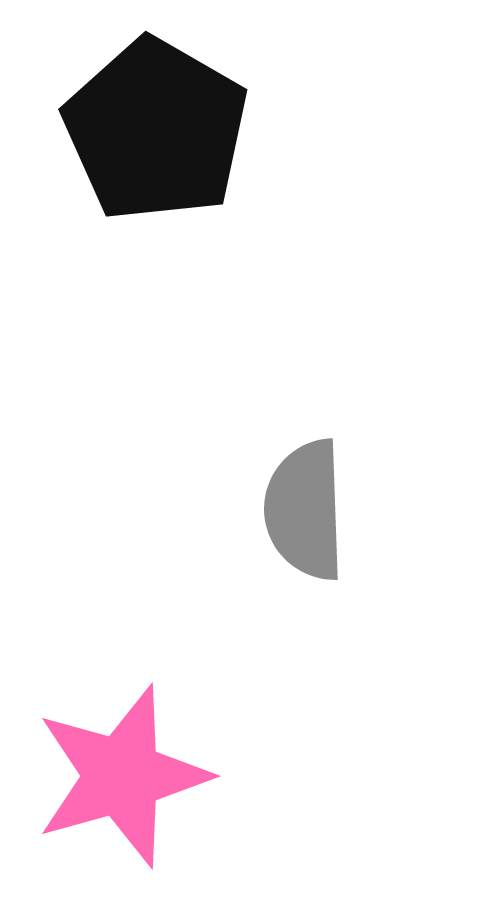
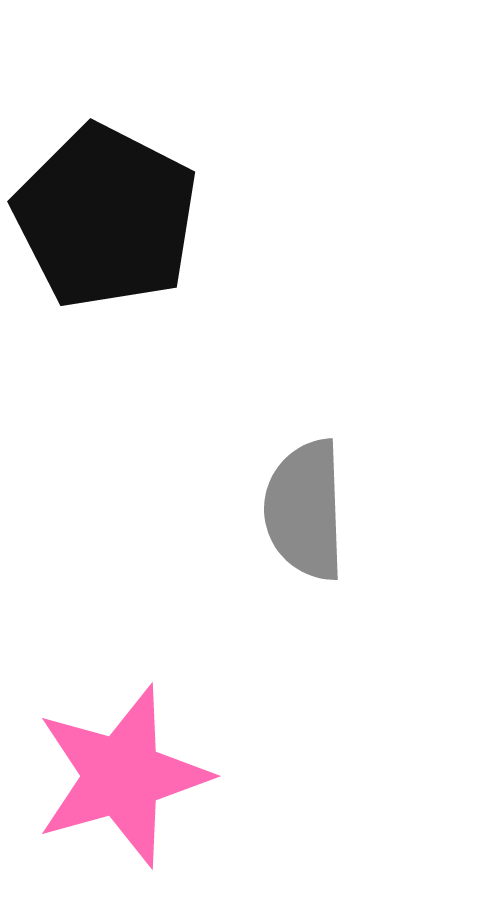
black pentagon: moved 50 px left, 87 px down; rotated 3 degrees counterclockwise
